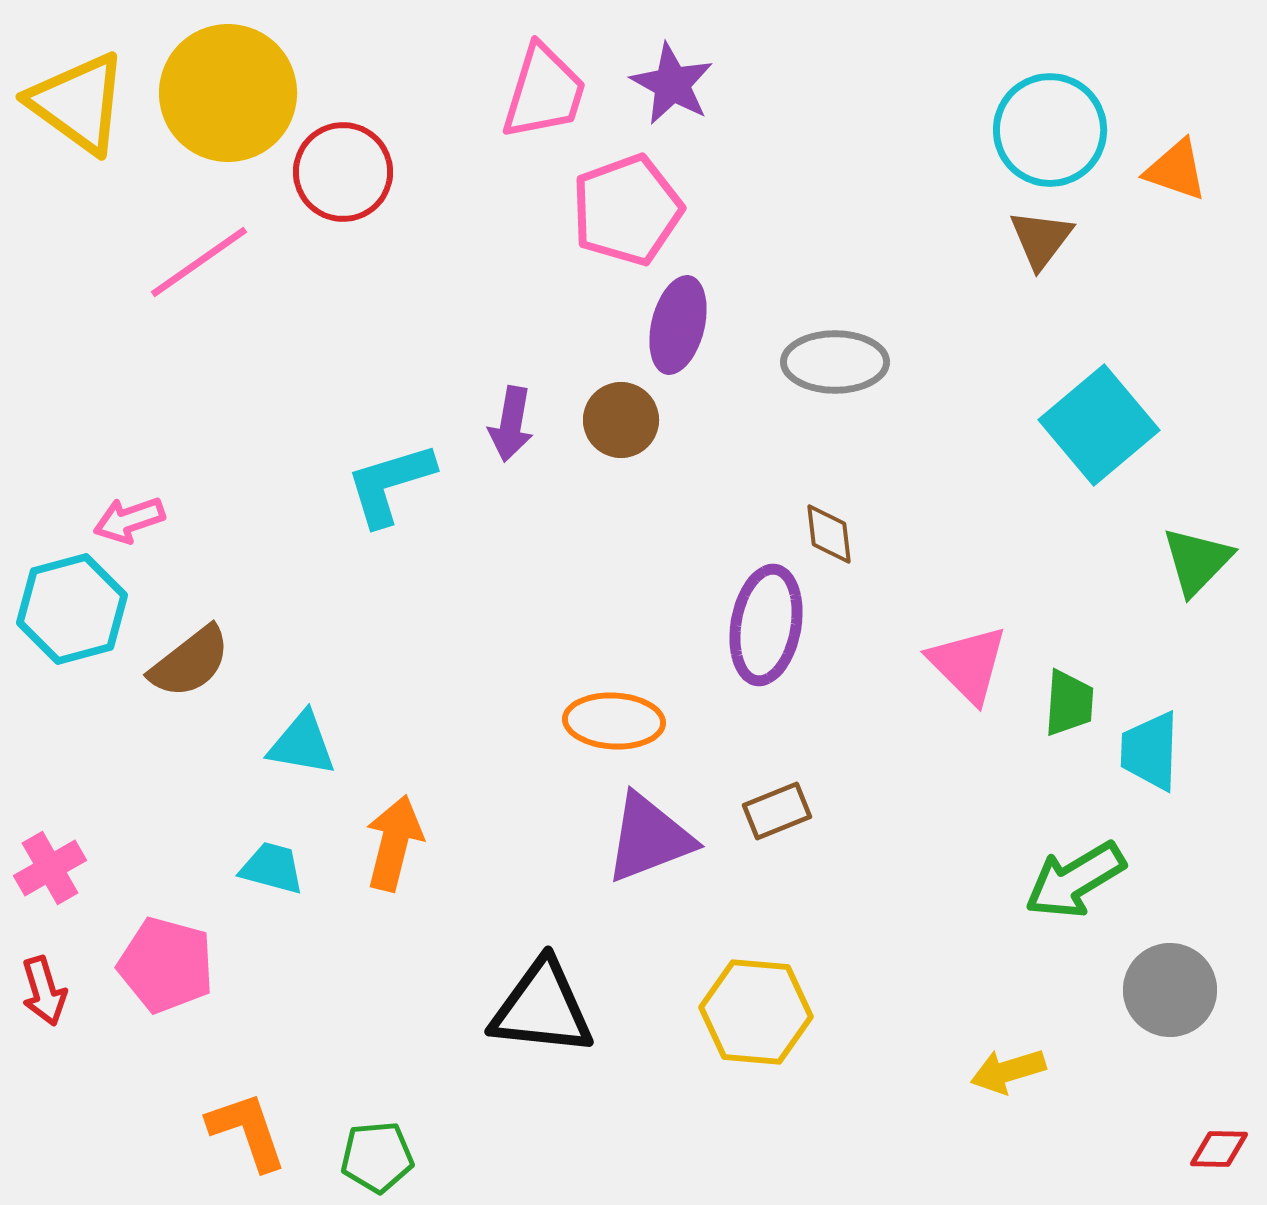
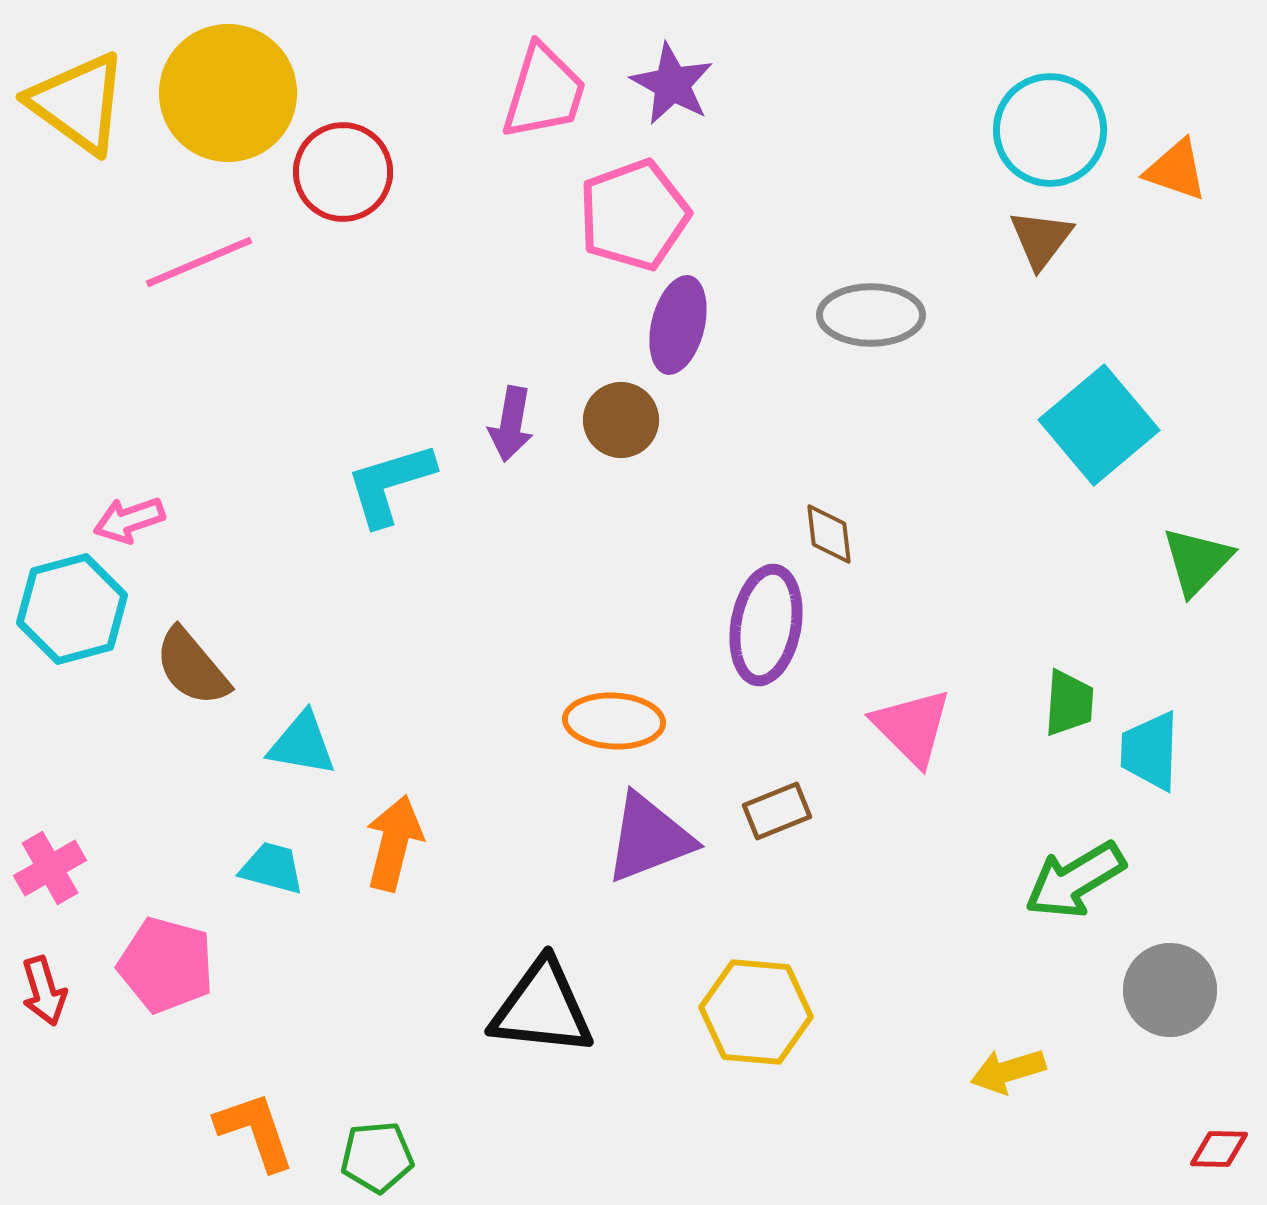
pink pentagon at (627, 210): moved 7 px right, 5 px down
pink line at (199, 262): rotated 12 degrees clockwise
gray ellipse at (835, 362): moved 36 px right, 47 px up
brown semicircle at (190, 662): moved 2 px right, 5 px down; rotated 88 degrees clockwise
pink triangle at (968, 664): moved 56 px left, 63 px down
orange L-shape at (247, 1131): moved 8 px right
